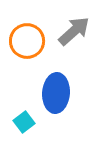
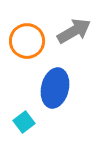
gray arrow: rotated 12 degrees clockwise
blue ellipse: moved 1 px left, 5 px up; rotated 9 degrees clockwise
